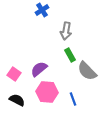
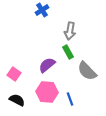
gray arrow: moved 4 px right
green rectangle: moved 2 px left, 3 px up
purple semicircle: moved 8 px right, 4 px up
blue line: moved 3 px left
